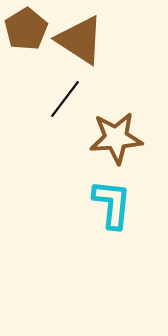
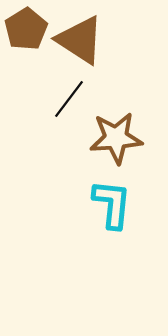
black line: moved 4 px right
